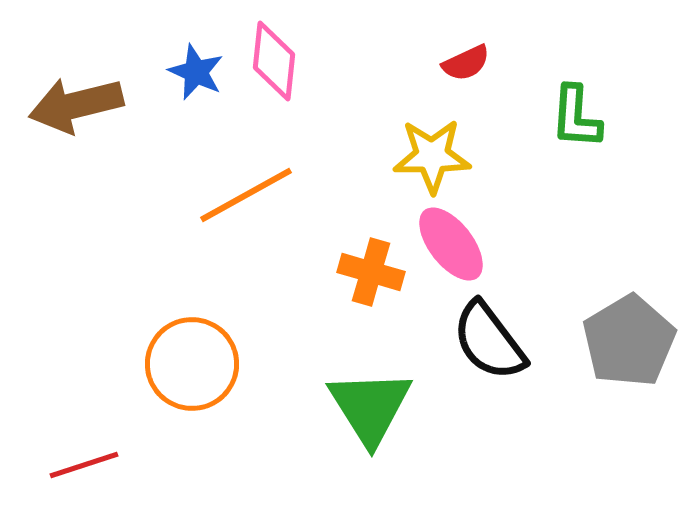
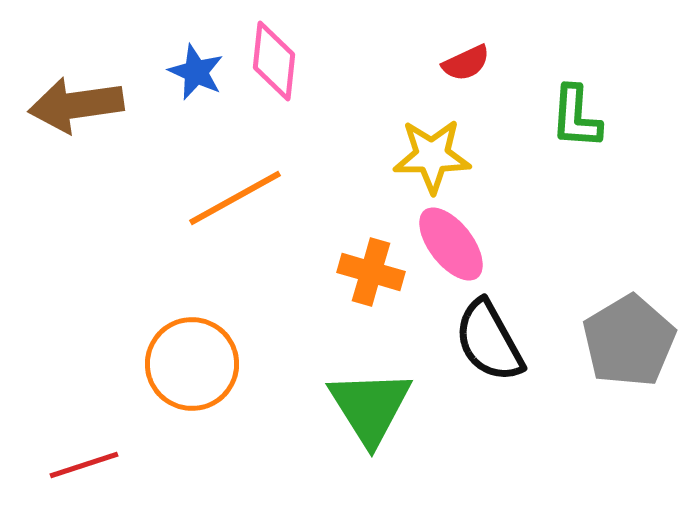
brown arrow: rotated 6 degrees clockwise
orange line: moved 11 px left, 3 px down
black semicircle: rotated 8 degrees clockwise
